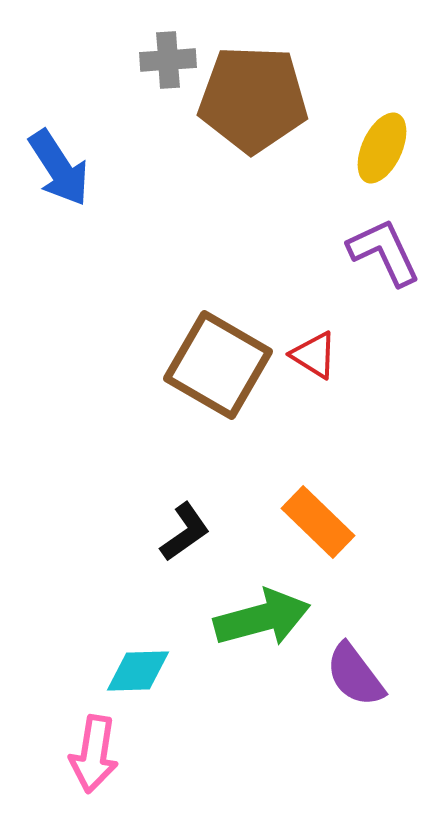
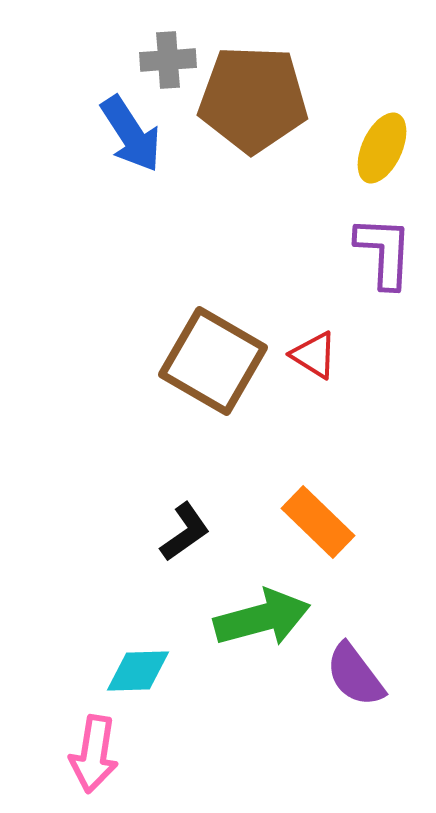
blue arrow: moved 72 px right, 34 px up
purple L-shape: rotated 28 degrees clockwise
brown square: moved 5 px left, 4 px up
